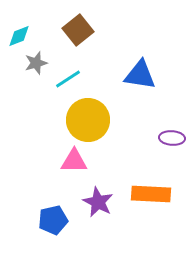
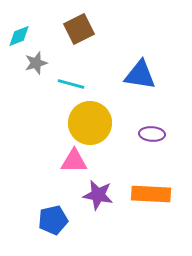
brown square: moved 1 px right, 1 px up; rotated 12 degrees clockwise
cyan line: moved 3 px right, 5 px down; rotated 48 degrees clockwise
yellow circle: moved 2 px right, 3 px down
purple ellipse: moved 20 px left, 4 px up
purple star: moved 7 px up; rotated 16 degrees counterclockwise
